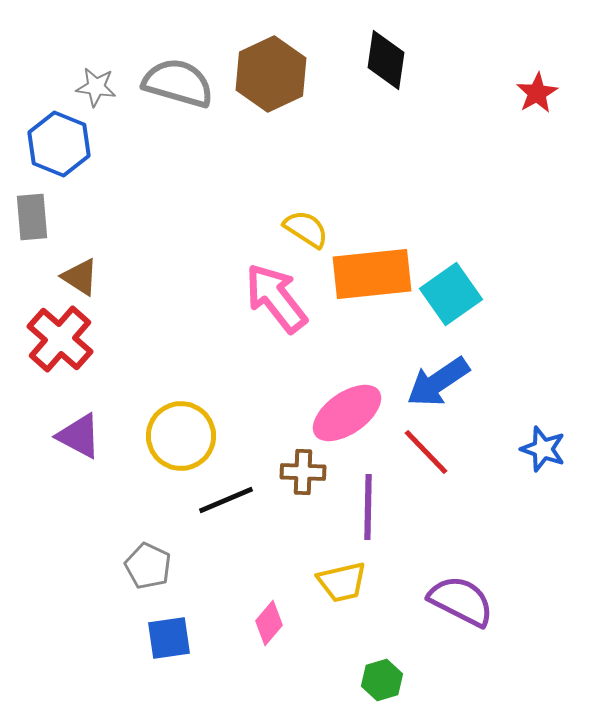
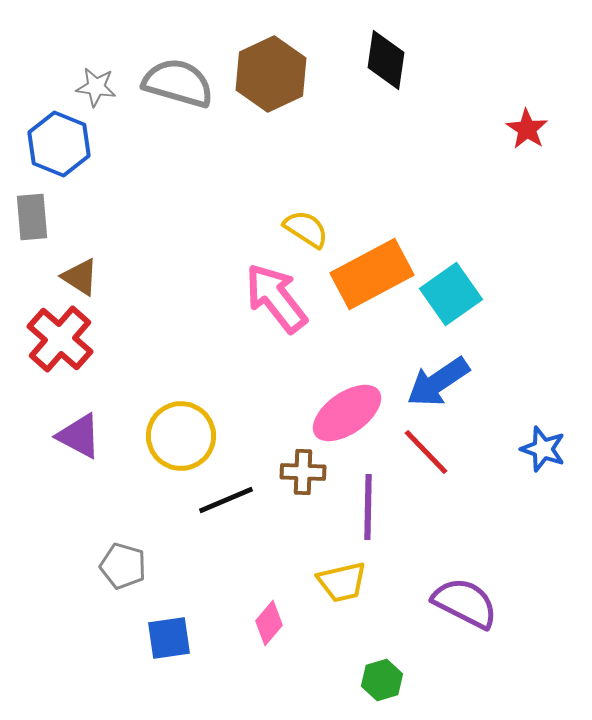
red star: moved 10 px left, 36 px down; rotated 9 degrees counterclockwise
orange rectangle: rotated 22 degrees counterclockwise
gray pentagon: moved 25 px left; rotated 9 degrees counterclockwise
purple semicircle: moved 4 px right, 2 px down
